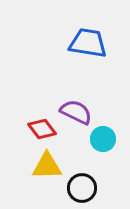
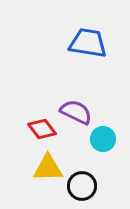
yellow triangle: moved 1 px right, 2 px down
black circle: moved 2 px up
